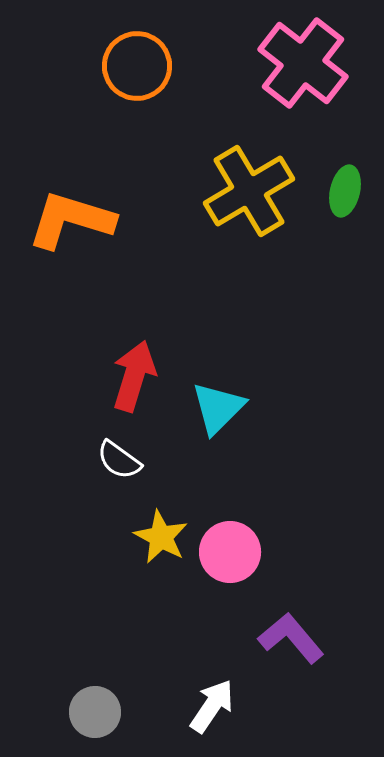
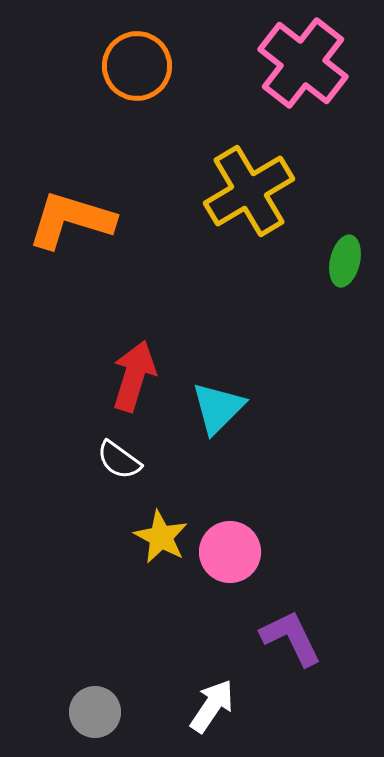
green ellipse: moved 70 px down
purple L-shape: rotated 14 degrees clockwise
